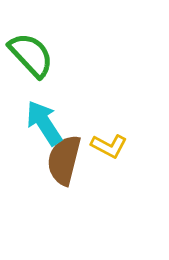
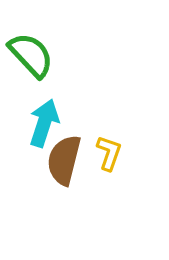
cyan arrow: rotated 51 degrees clockwise
yellow L-shape: moved 7 px down; rotated 99 degrees counterclockwise
